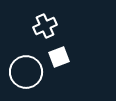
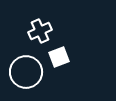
white cross: moved 5 px left, 5 px down
